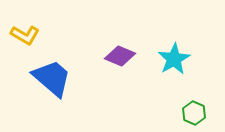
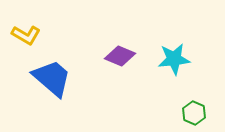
yellow L-shape: moved 1 px right
cyan star: rotated 24 degrees clockwise
